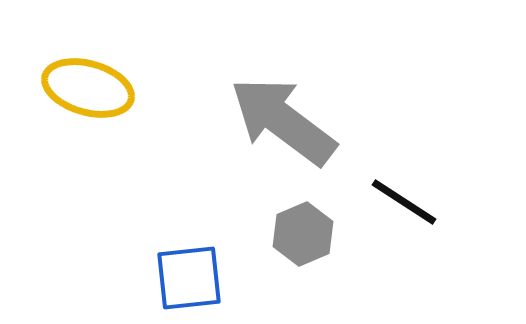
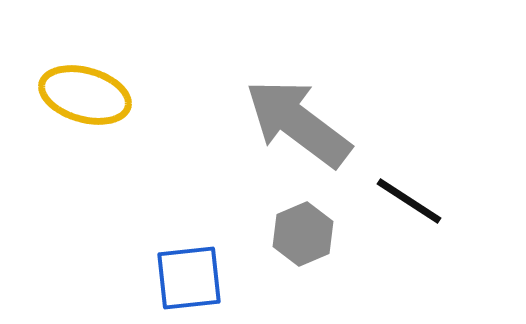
yellow ellipse: moved 3 px left, 7 px down
gray arrow: moved 15 px right, 2 px down
black line: moved 5 px right, 1 px up
